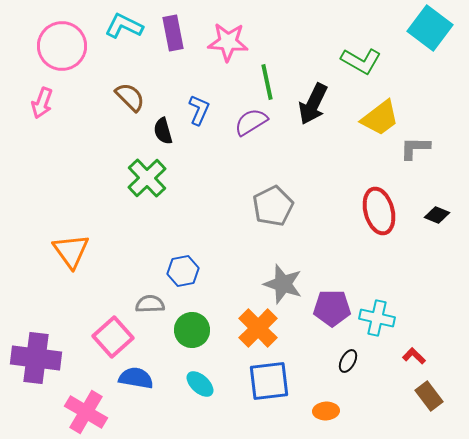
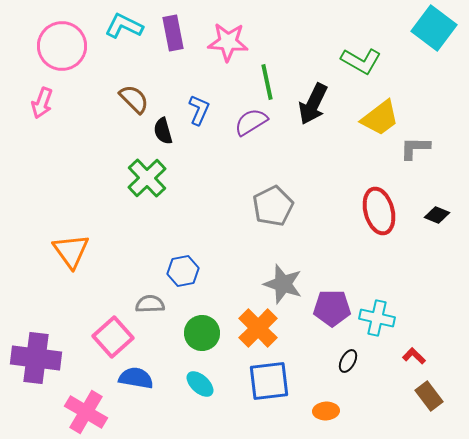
cyan square: moved 4 px right
brown semicircle: moved 4 px right, 2 px down
green circle: moved 10 px right, 3 px down
